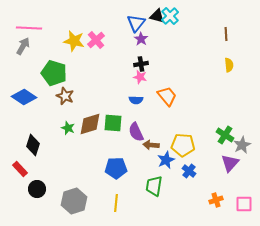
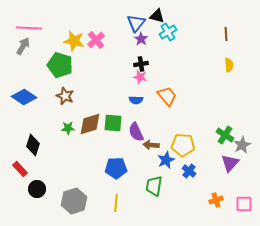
cyan cross: moved 2 px left, 16 px down; rotated 12 degrees clockwise
green pentagon: moved 6 px right, 8 px up
green star: rotated 24 degrees counterclockwise
